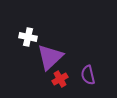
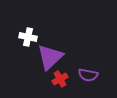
purple semicircle: rotated 66 degrees counterclockwise
